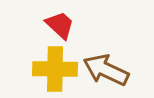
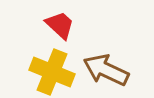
yellow cross: moved 3 px left, 3 px down; rotated 21 degrees clockwise
